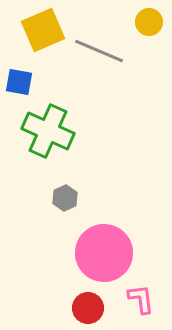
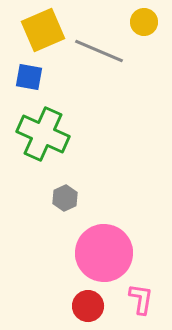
yellow circle: moved 5 px left
blue square: moved 10 px right, 5 px up
green cross: moved 5 px left, 3 px down
pink L-shape: rotated 16 degrees clockwise
red circle: moved 2 px up
